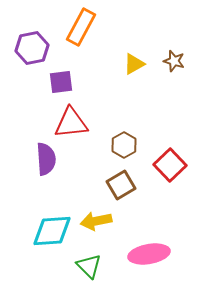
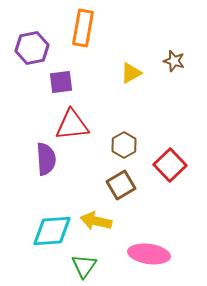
orange rectangle: moved 2 px right, 1 px down; rotated 18 degrees counterclockwise
yellow triangle: moved 3 px left, 9 px down
red triangle: moved 1 px right, 2 px down
yellow arrow: rotated 24 degrees clockwise
pink ellipse: rotated 18 degrees clockwise
green triangle: moved 5 px left; rotated 20 degrees clockwise
